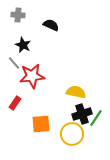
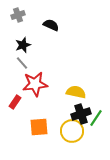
gray cross: rotated 24 degrees counterclockwise
black star: rotated 28 degrees clockwise
gray line: moved 8 px right
red star: moved 3 px right, 8 px down
red rectangle: moved 1 px up
black cross: moved 1 px left
orange square: moved 2 px left, 3 px down
yellow circle: moved 3 px up
